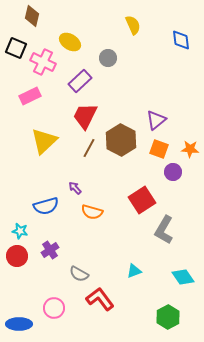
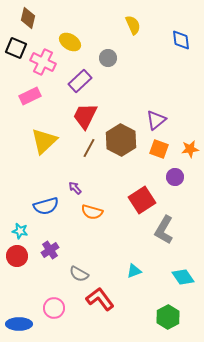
brown diamond: moved 4 px left, 2 px down
orange star: rotated 12 degrees counterclockwise
purple circle: moved 2 px right, 5 px down
